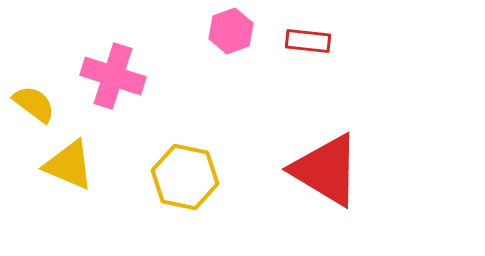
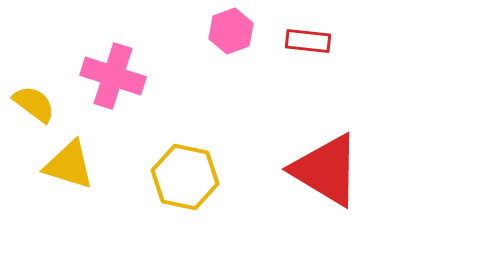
yellow triangle: rotated 6 degrees counterclockwise
